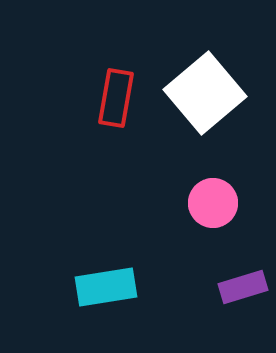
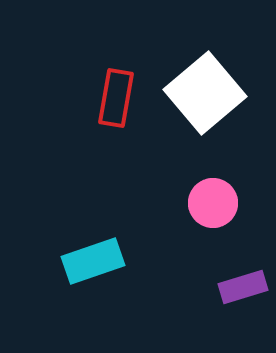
cyan rectangle: moved 13 px left, 26 px up; rotated 10 degrees counterclockwise
